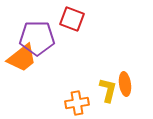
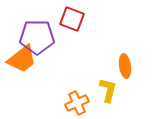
purple pentagon: moved 1 px up
orange trapezoid: moved 1 px down
orange ellipse: moved 18 px up
orange cross: rotated 15 degrees counterclockwise
